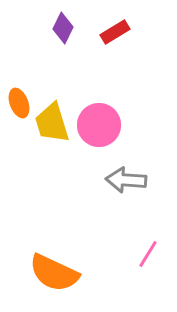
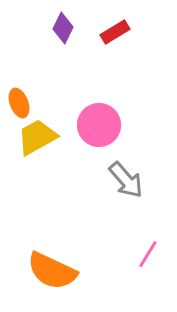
yellow trapezoid: moved 15 px left, 14 px down; rotated 78 degrees clockwise
gray arrow: rotated 135 degrees counterclockwise
orange semicircle: moved 2 px left, 2 px up
